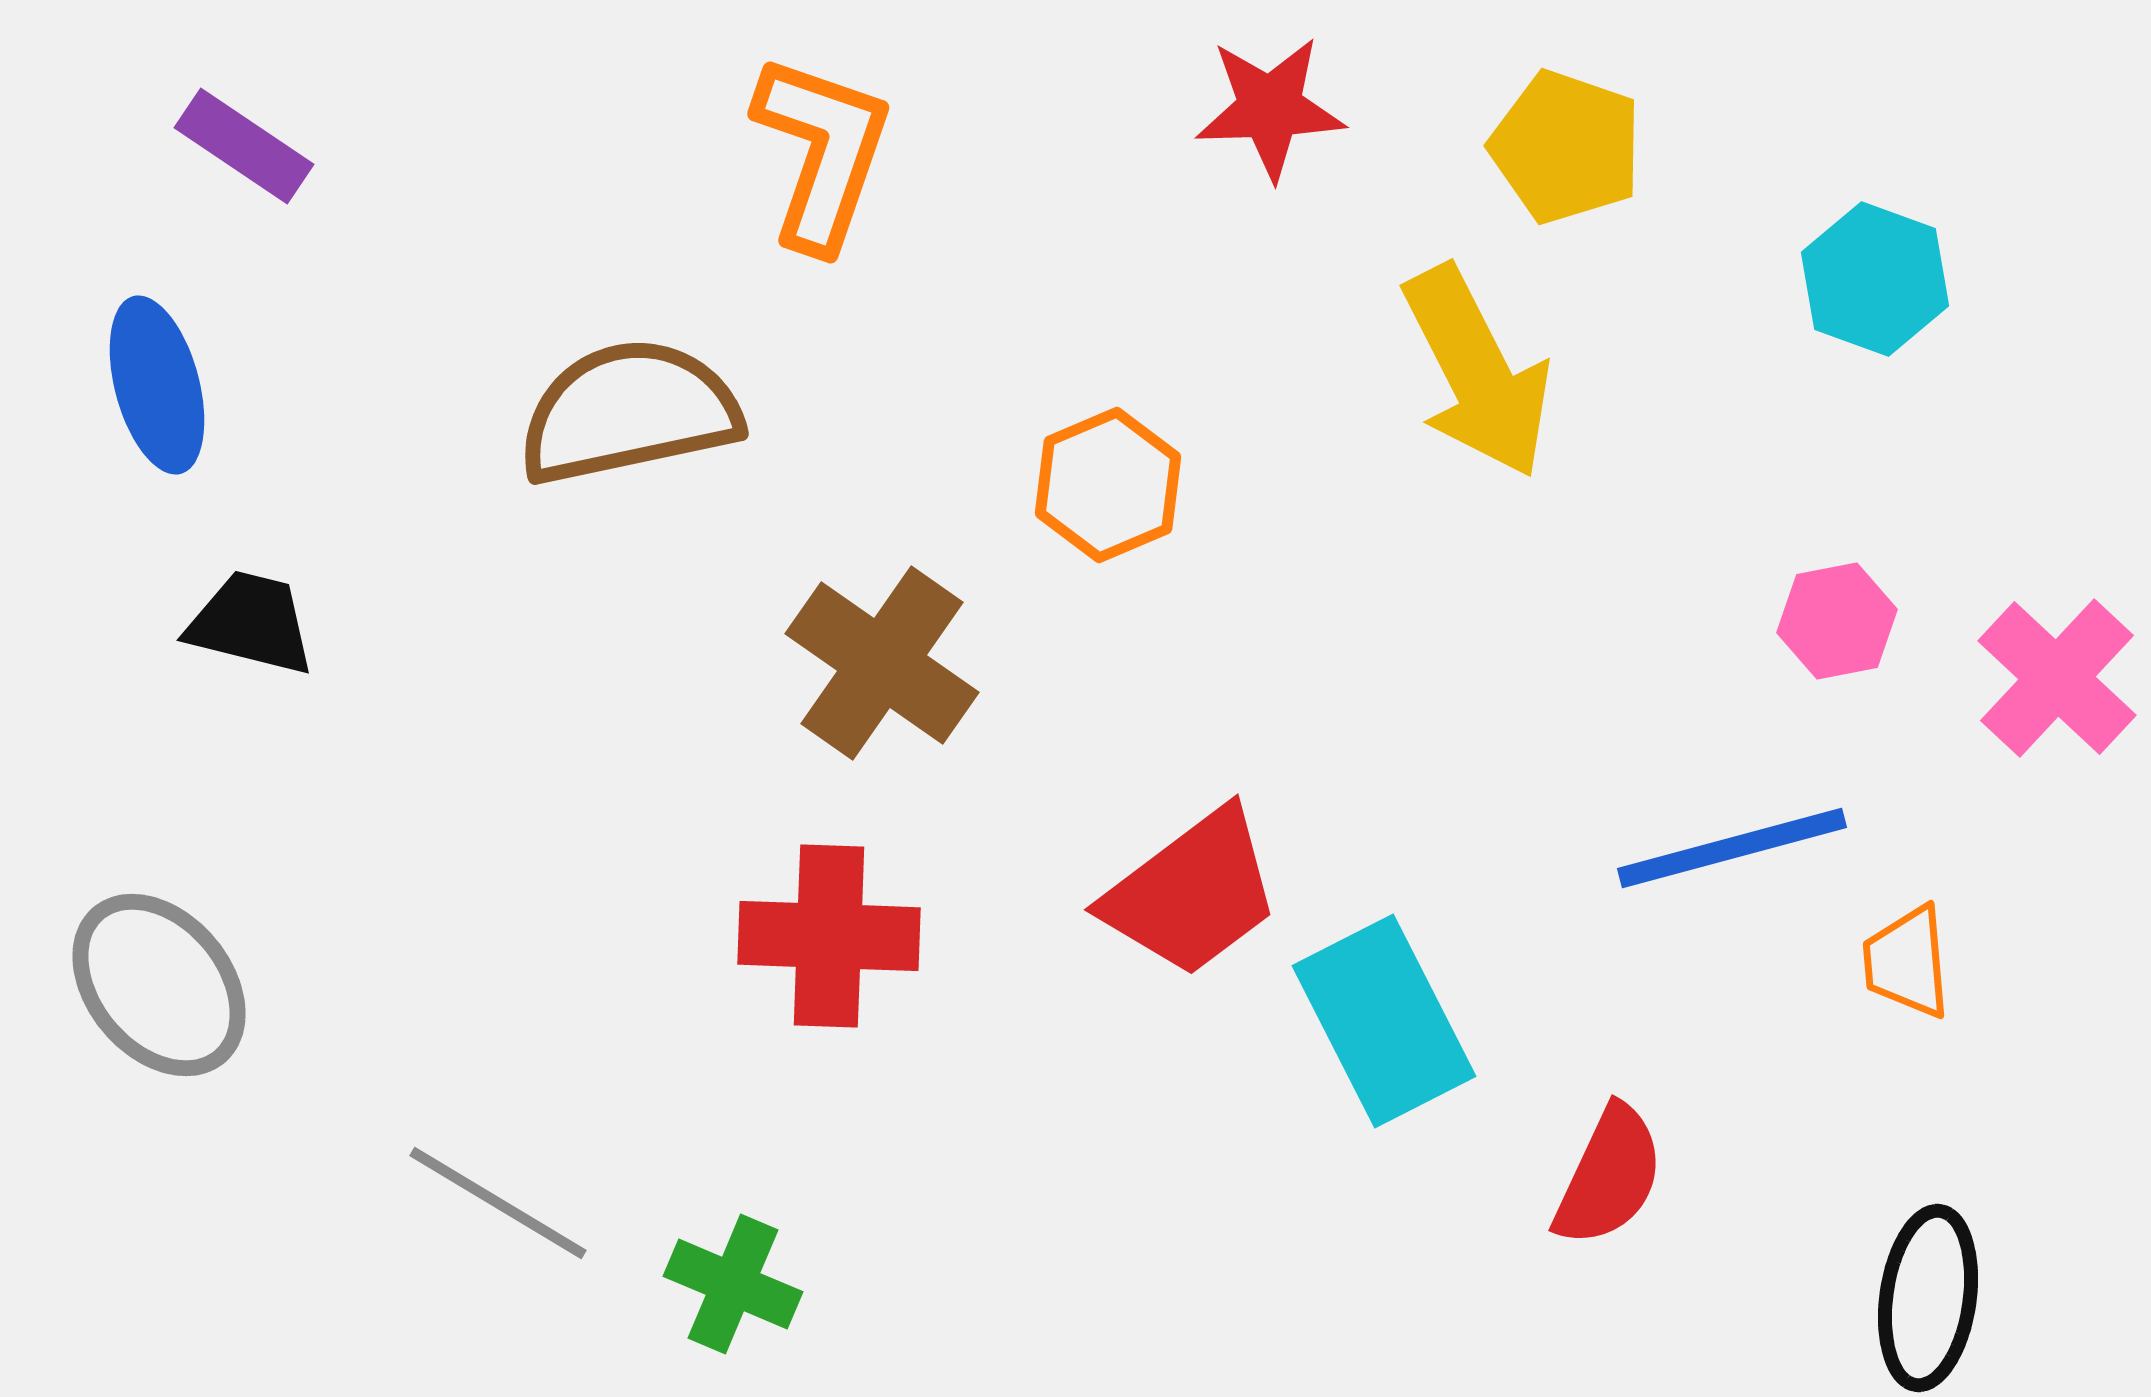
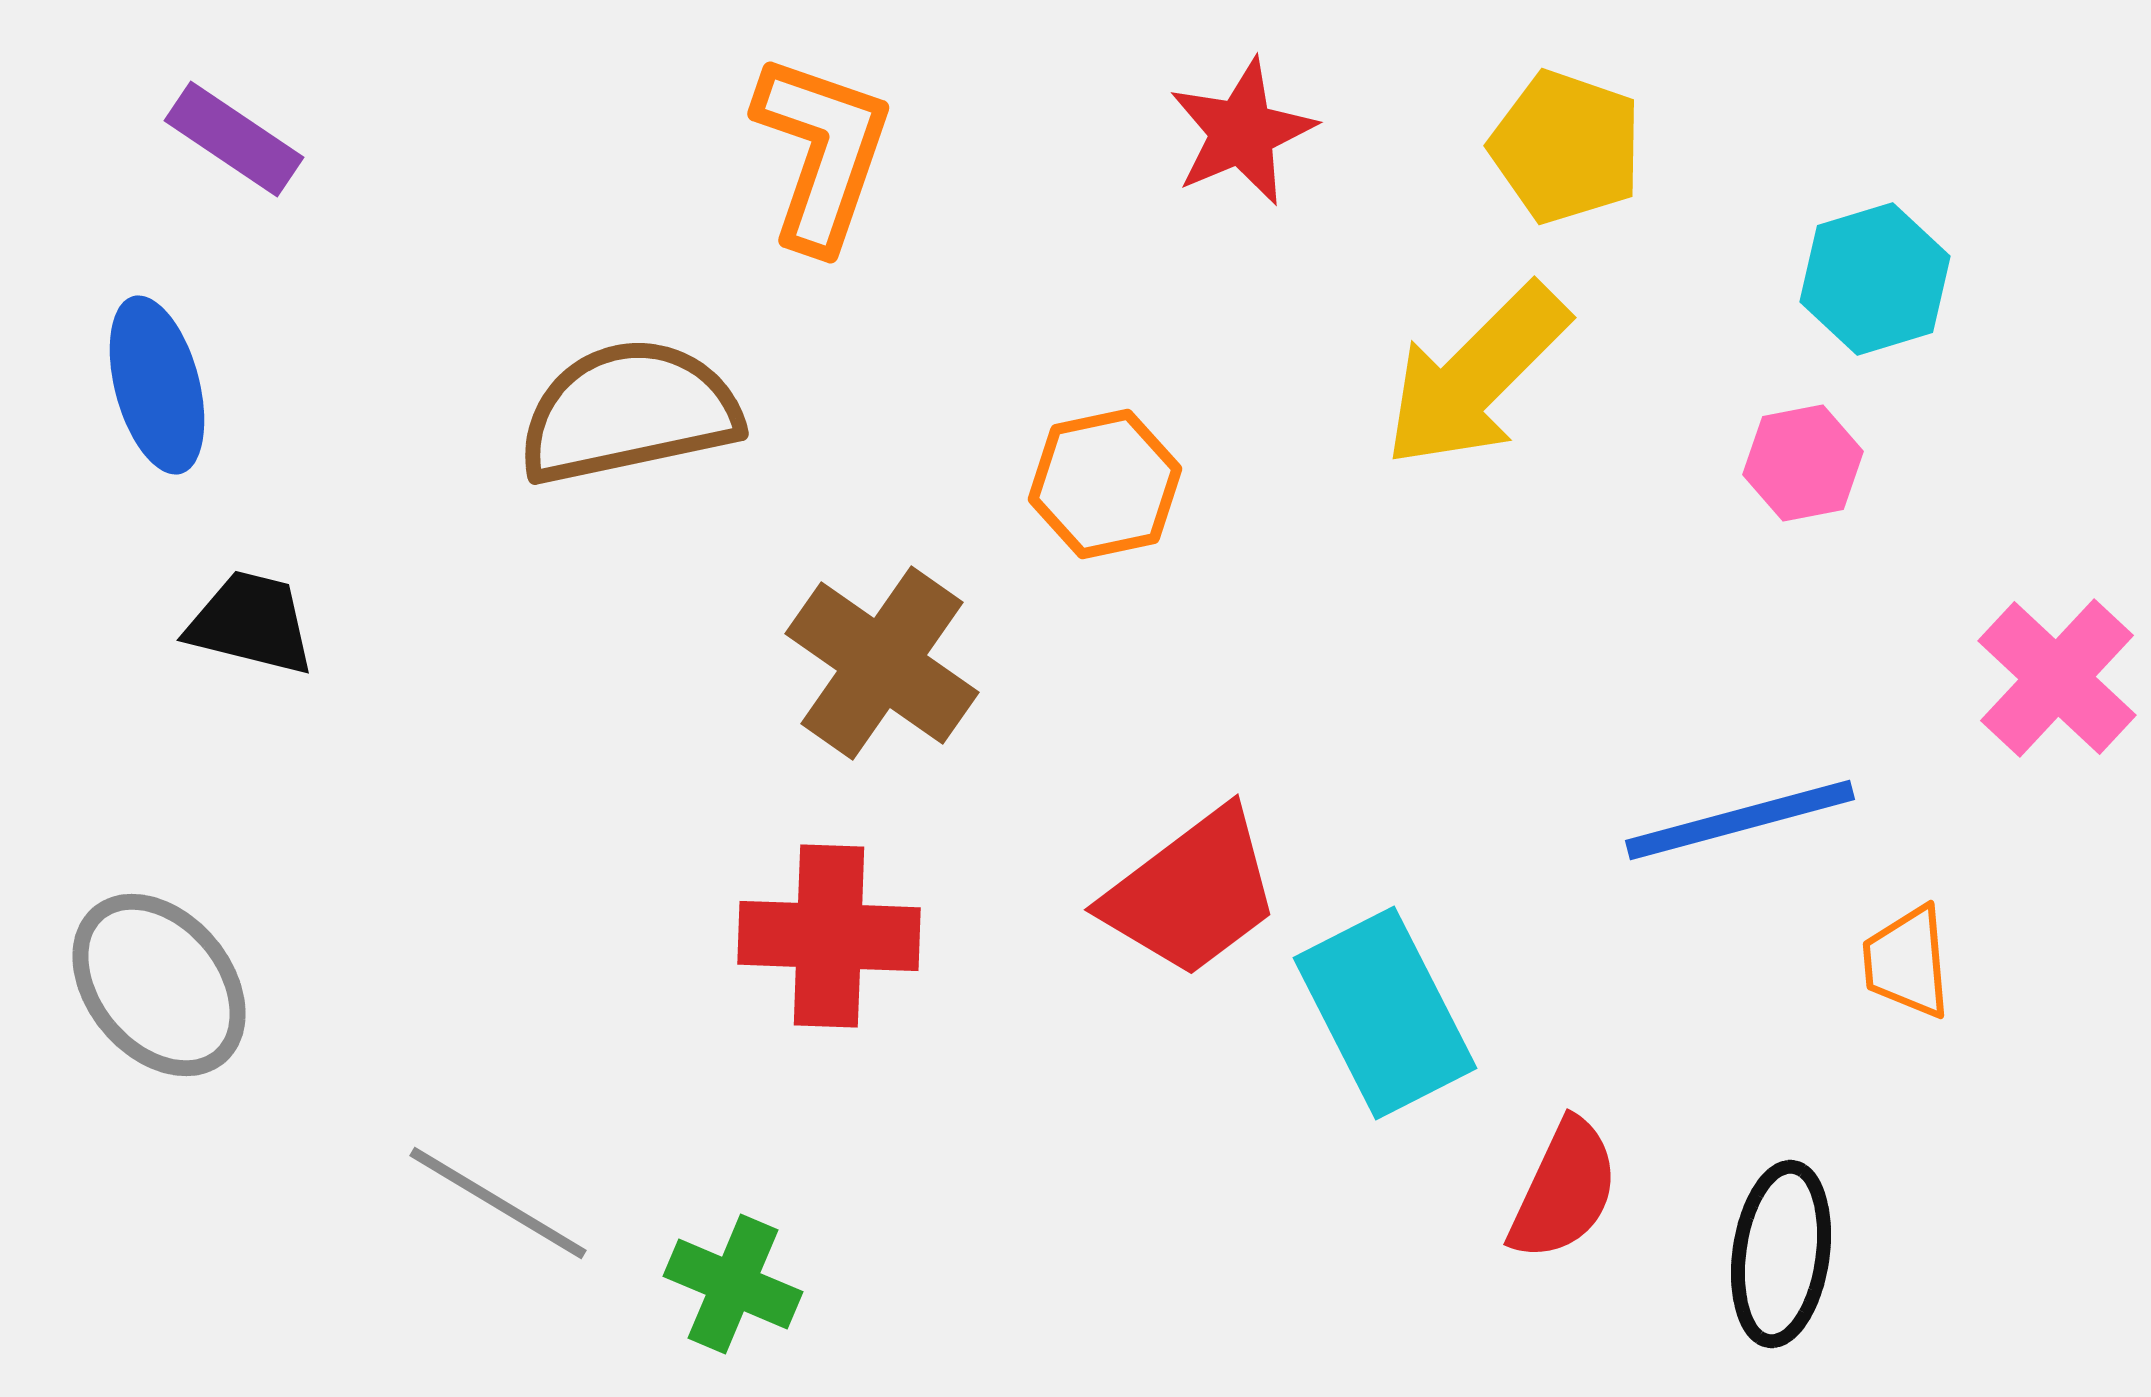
red star: moved 28 px left, 24 px down; rotated 21 degrees counterclockwise
purple rectangle: moved 10 px left, 7 px up
cyan hexagon: rotated 23 degrees clockwise
yellow arrow: moved 1 px left, 4 px down; rotated 72 degrees clockwise
orange hexagon: moved 3 px left, 1 px up; rotated 11 degrees clockwise
pink hexagon: moved 34 px left, 158 px up
blue line: moved 8 px right, 28 px up
cyan rectangle: moved 1 px right, 8 px up
red semicircle: moved 45 px left, 14 px down
black ellipse: moved 147 px left, 44 px up
